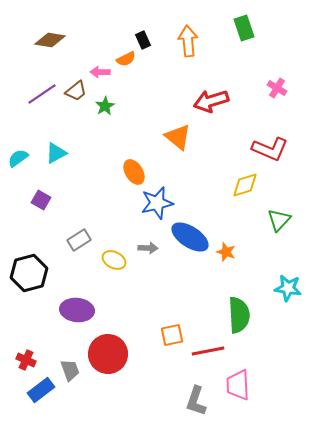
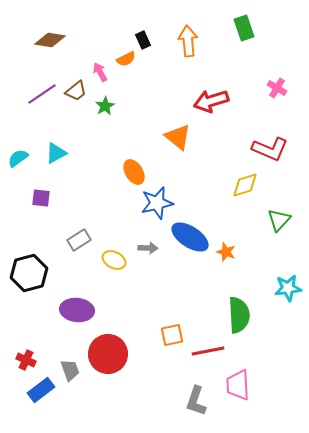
pink arrow: rotated 60 degrees clockwise
purple square: moved 2 px up; rotated 24 degrees counterclockwise
cyan star: rotated 16 degrees counterclockwise
